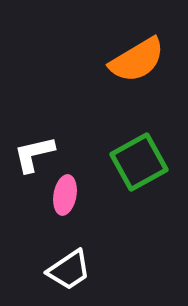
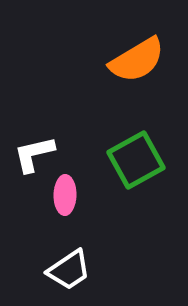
green square: moved 3 px left, 2 px up
pink ellipse: rotated 9 degrees counterclockwise
